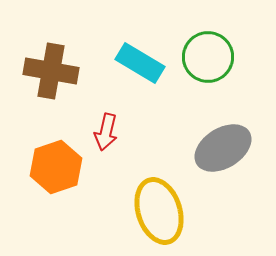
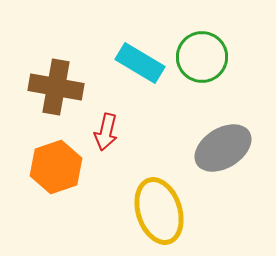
green circle: moved 6 px left
brown cross: moved 5 px right, 16 px down
